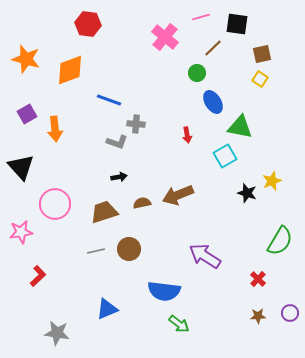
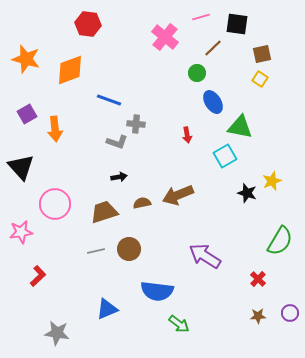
blue semicircle: moved 7 px left
